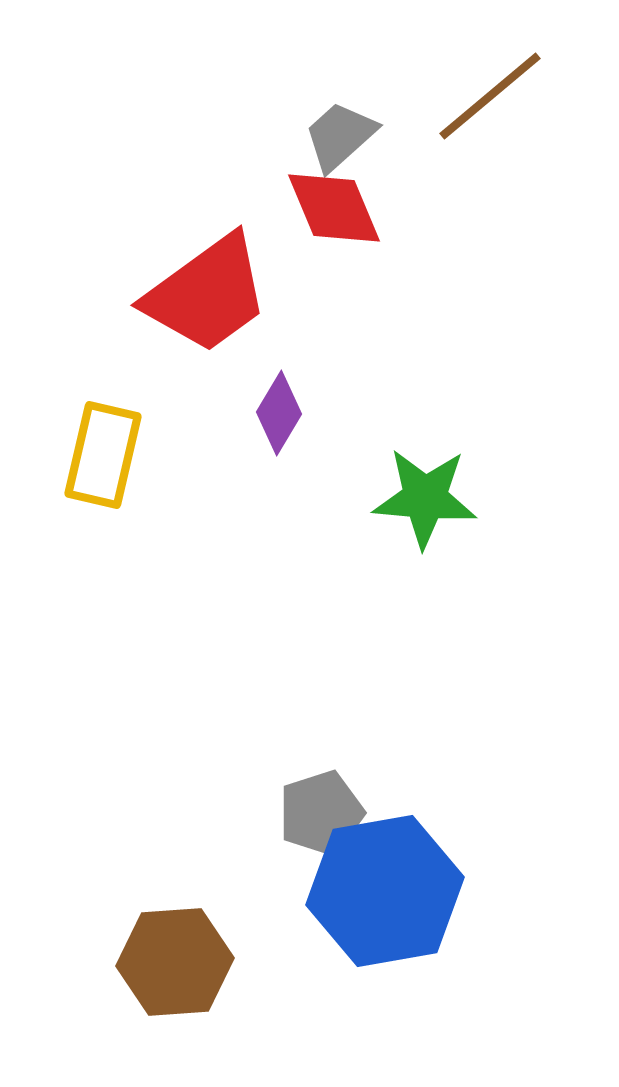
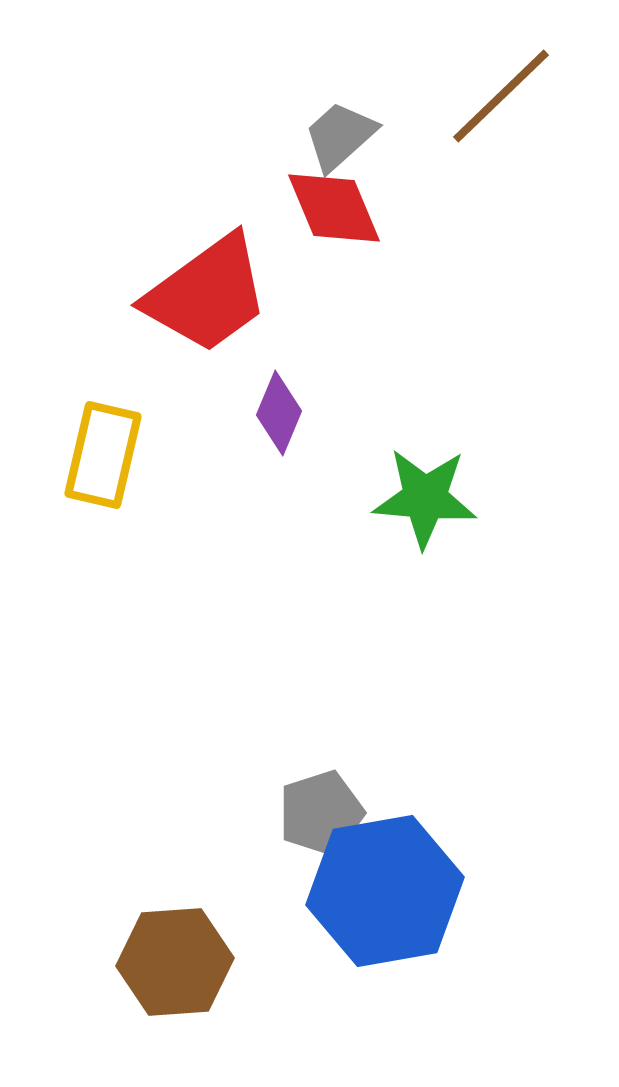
brown line: moved 11 px right; rotated 4 degrees counterclockwise
purple diamond: rotated 8 degrees counterclockwise
